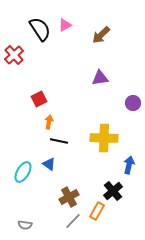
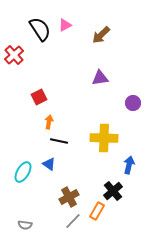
red square: moved 2 px up
